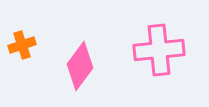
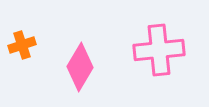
pink diamond: moved 1 px down; rotated 6 degrees counterclockwise
